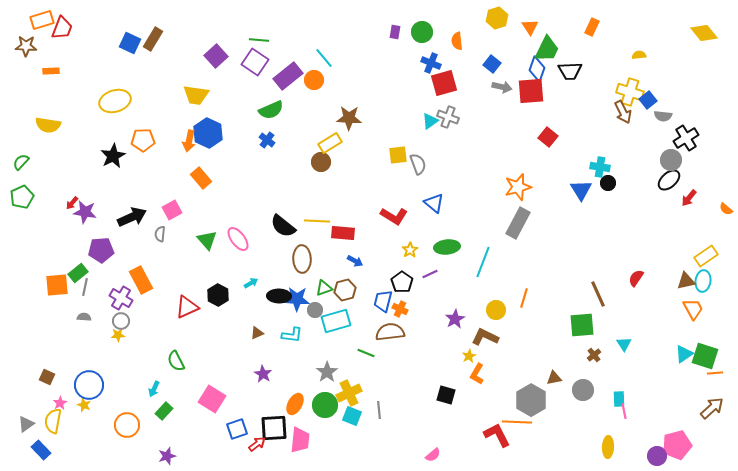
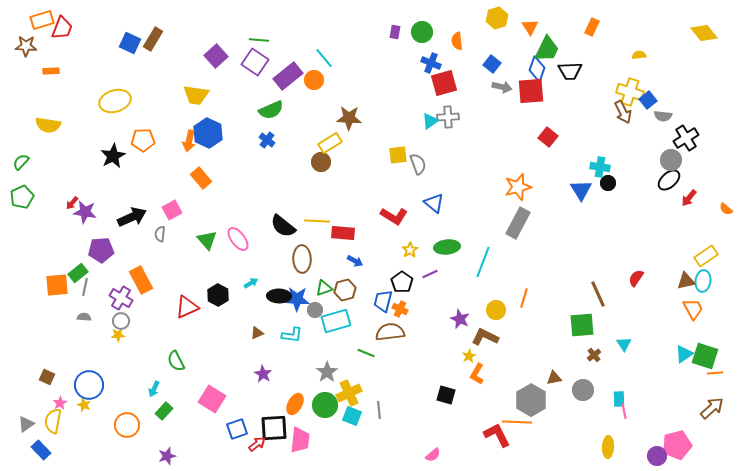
gray cross at (448, 117): rotated 25 degrees counterclockwise
purple star at (455, 319): moved 5 px right; rotated 18 degrees counterclockwise
